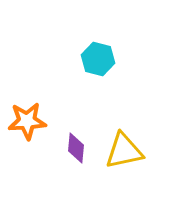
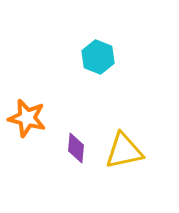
cyan hexagon: moved 2 px up; rotated 8 degrees clockwise
orange star: moved 3 px up; rotated 18 degrees clockwise
